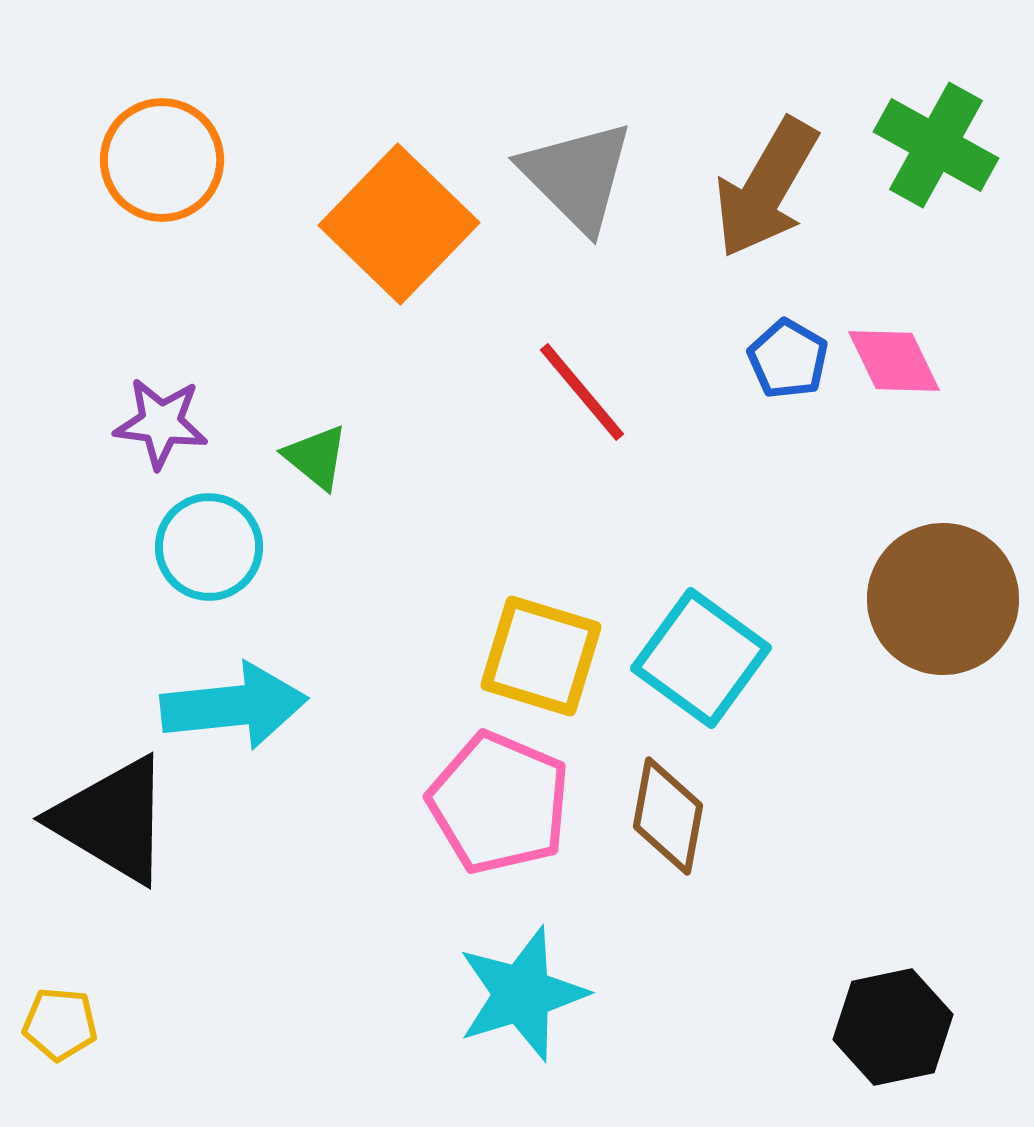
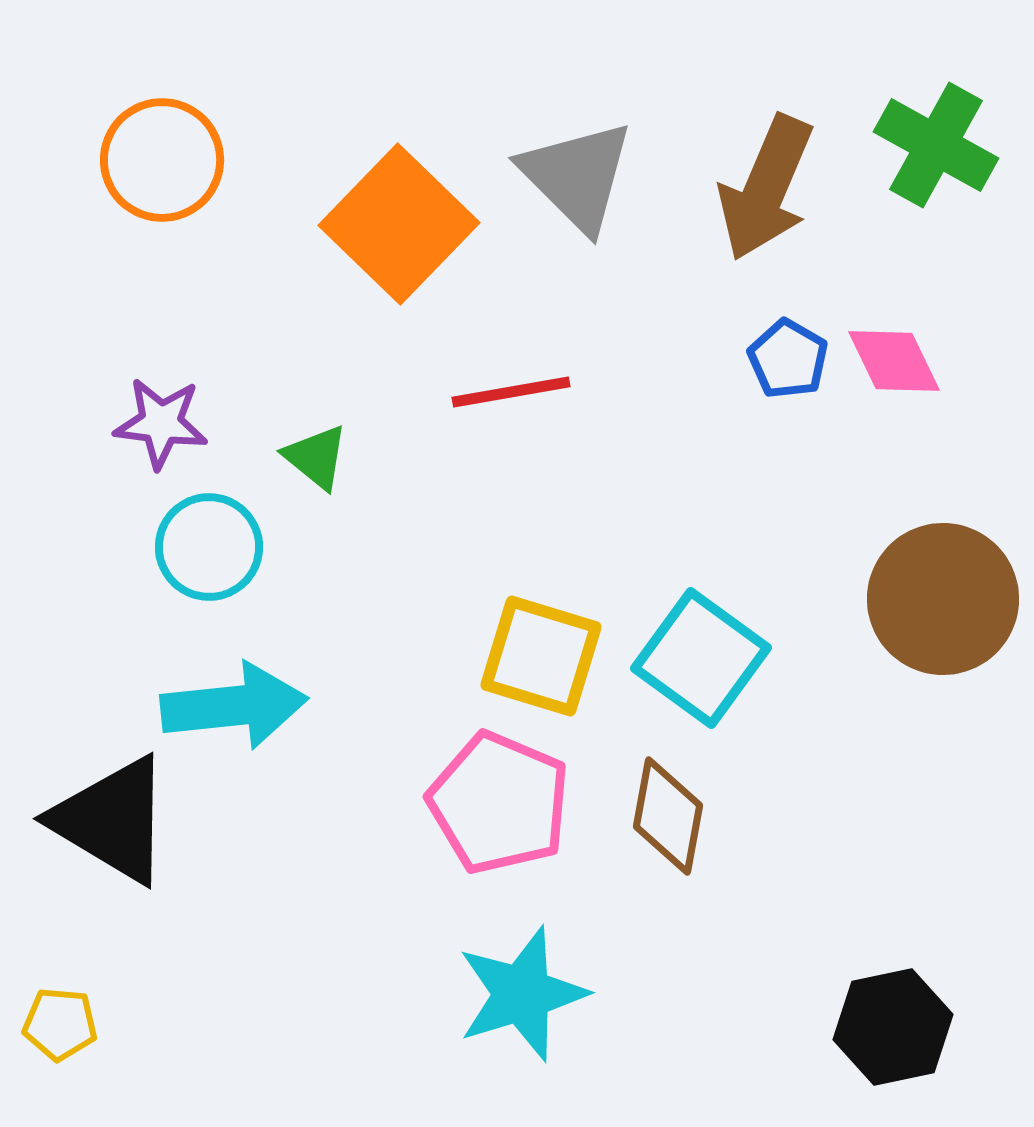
brown arrow: rotated 7 degrees counterclockwise
red line: moved 71 px left; rotated 60 degrees counterclockwise
